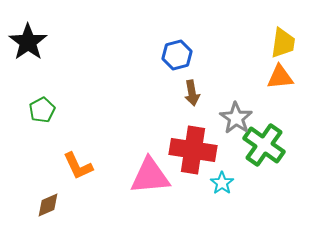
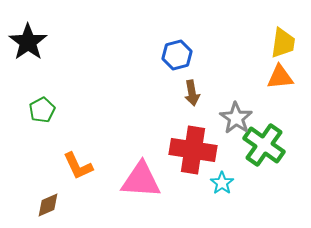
pink triangle: moved 9 px left, 4 px down; rotated 9 degrees clockwise
